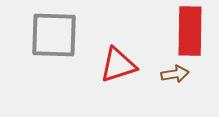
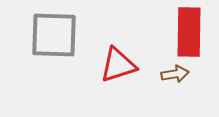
red rectangle: moved 1 px left, 1 px down
